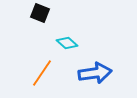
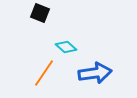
cyan diamond: moved 1 px left, 4 px down
orange line: moved 2 px right
